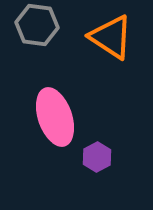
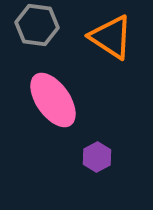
pink ellipse: moved 2 px left, 17 px up; rotated 16 degrees counterclockwise
